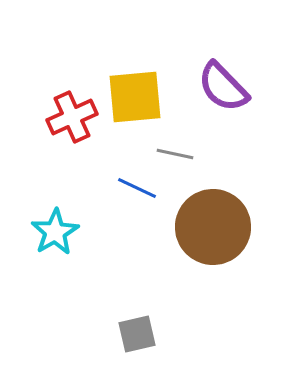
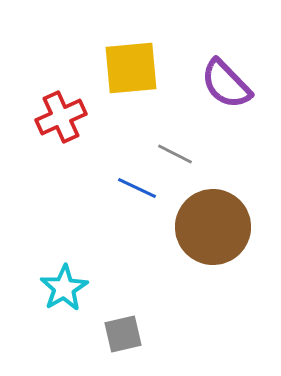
purple semicircle: moved 3 px right, 3 px up
yellow square: moved 4 px left, 29 px up
red cross: moved 11 px left
gray line: rotated 15 degrees clockwise
cyan star: moved 9 px right, 56 px down
gray square: moved 14 px left
